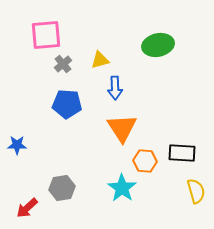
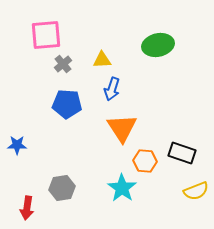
yellow triangle: moved 2 px right; rotated 12 degrees clockwise
blue arrow: moved 3 px left, 1 px down; rotated 20 degrees clockwise
black rectangle: rotated 16 degrees clockwise
yellow semicircle: rotated 85 degrees clockwise
red arrow: rotated 40 degrees counterclockwise
